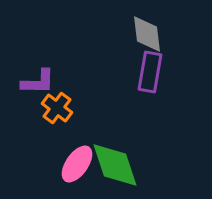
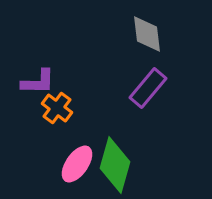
purple rectangle: moved 2 px left, 16 px down; rotated 30 degrees clockwise
green diamond: rotated 34 degrees clockwise
